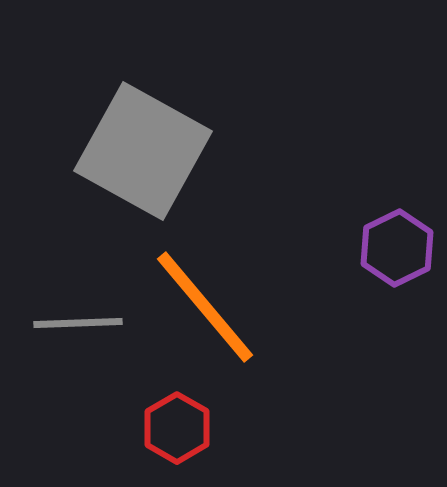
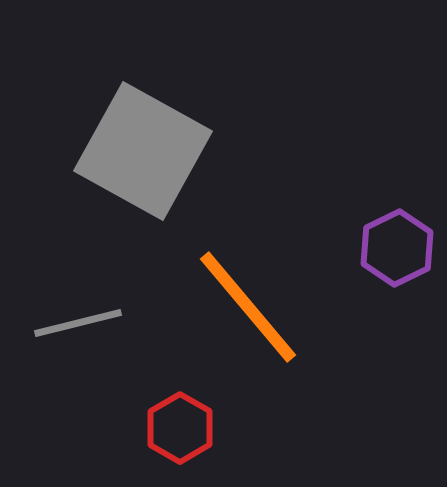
orange line: moved 43 px right
gray line: rotated 12 degrees counterclockwise
red hexagon: moved 3 px right
